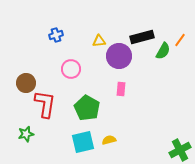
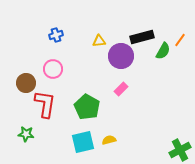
purple circle: moved 2 px right
pink circle: moved 18 px left
pink rectangle: rotated 40 degrees clockwise
green pentagon: moved 1 px up
green star: rotated 21 degrees clockwise
